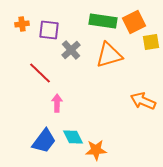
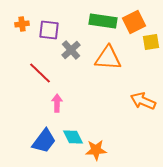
orange triangle: moved 1 px left, 3 px down; rotated 20 degrees clockwise
